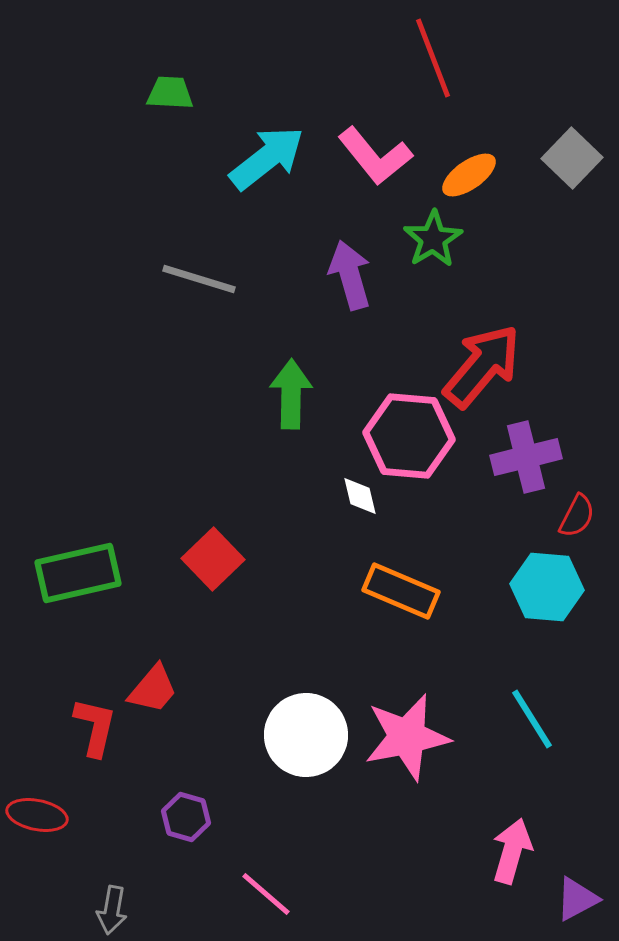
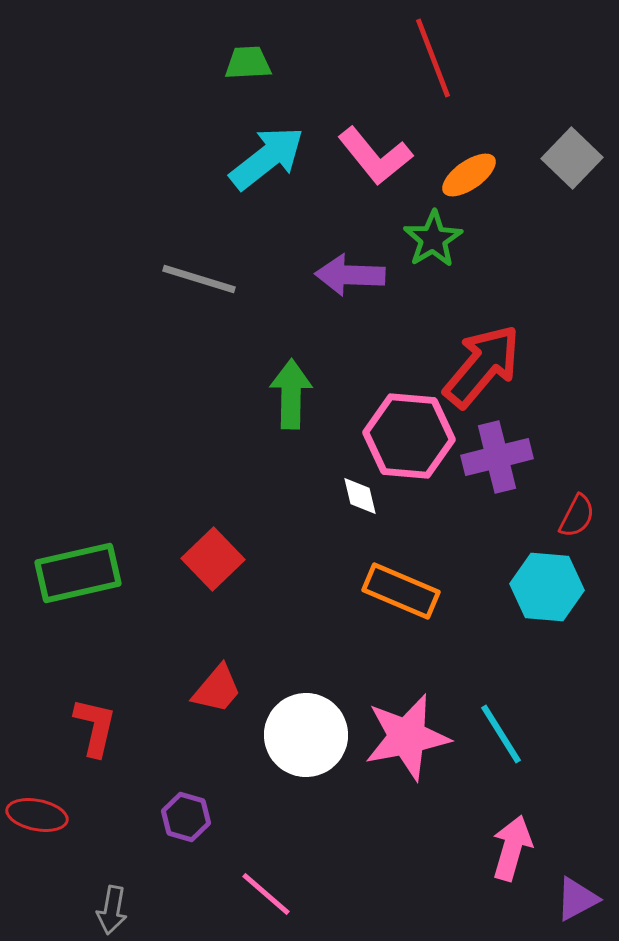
green trapezoid: moved 78 px right, 30 px up; rotated 6 degrees counterclockwise
purple arrow: rotated 72 degrees counterclockwise
purple cross: moved 29 px left
red trapezoid: moved 64 px right
cyan line: moved 31 px left, 15 px down
pink arrow: moved 3 px up
